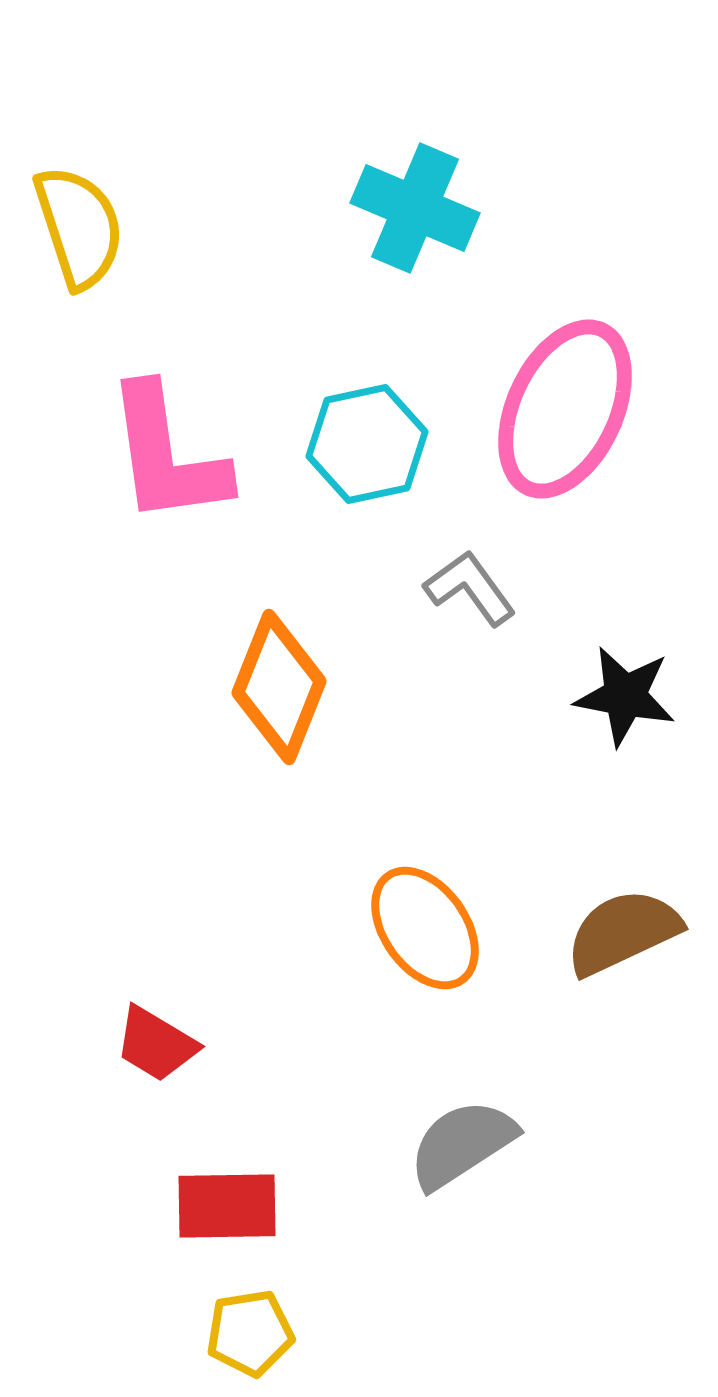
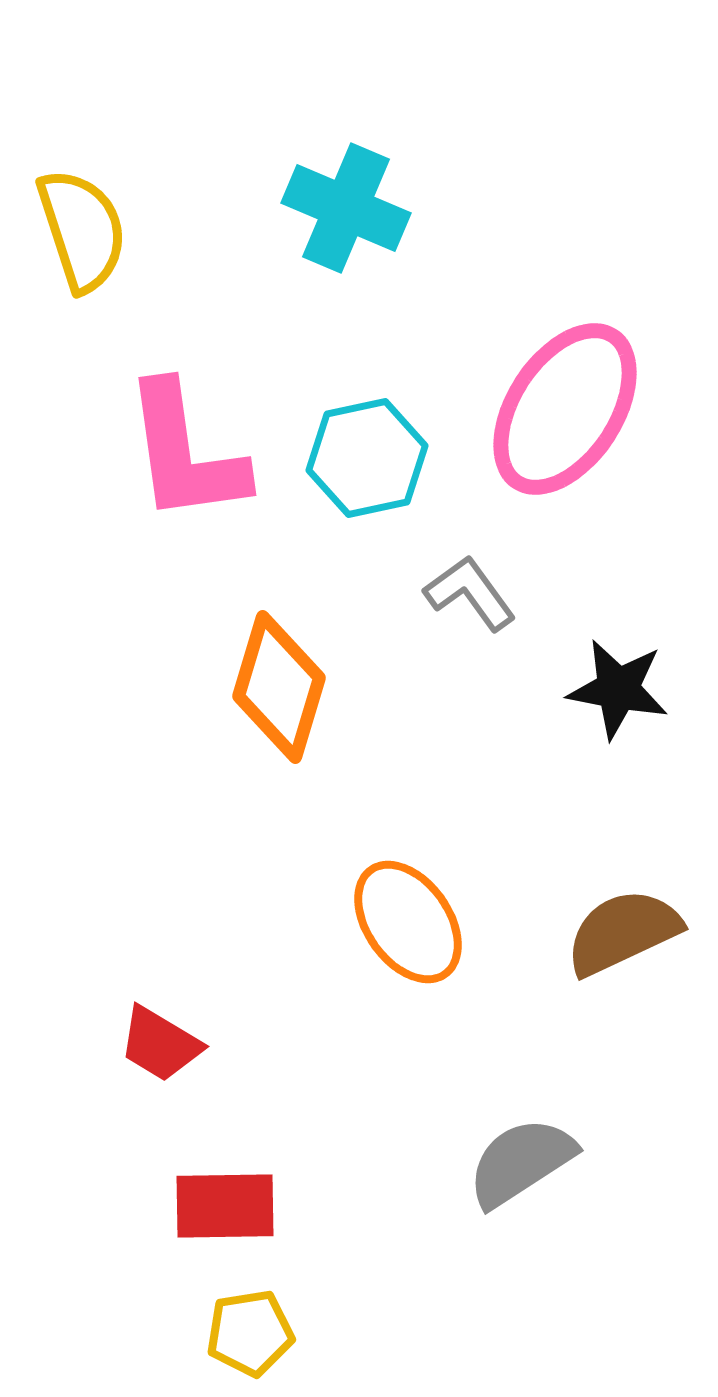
cyan cross: moved 69 px left
yellow semicircle: moved 3 px right, 3 px down
pink ellipse: rotated 8 degrees clockwise
cyan hexagon: moved 14 px down
pink L-shape: moved 18 px right, 2 px up
gray L-shape: moved 5 px down
orange diamond: rotated 5 degrees counterclockwise
black star: moved 7 px left, 7 px up
orange ellipse: moved 17 px left, 6 px up
red trapezoid: moved 4 px right
gray semicircle: moved 59 px right, 18 px down
red rectangle: moved 2 px left
